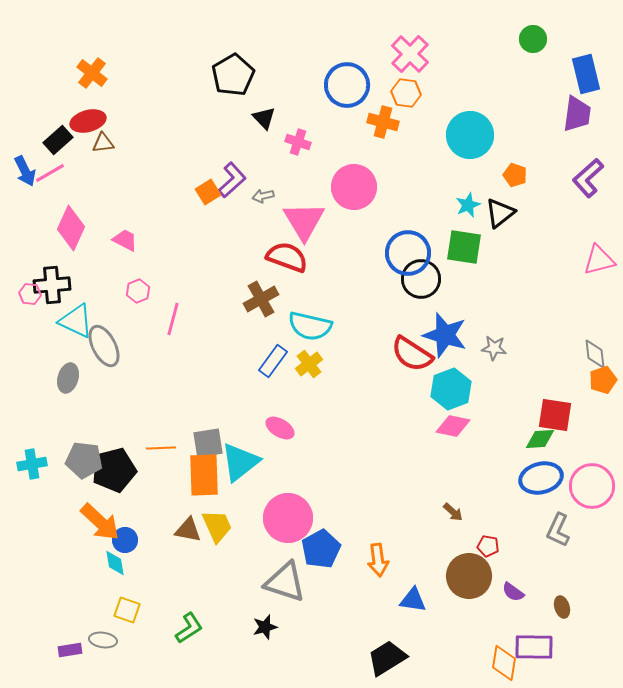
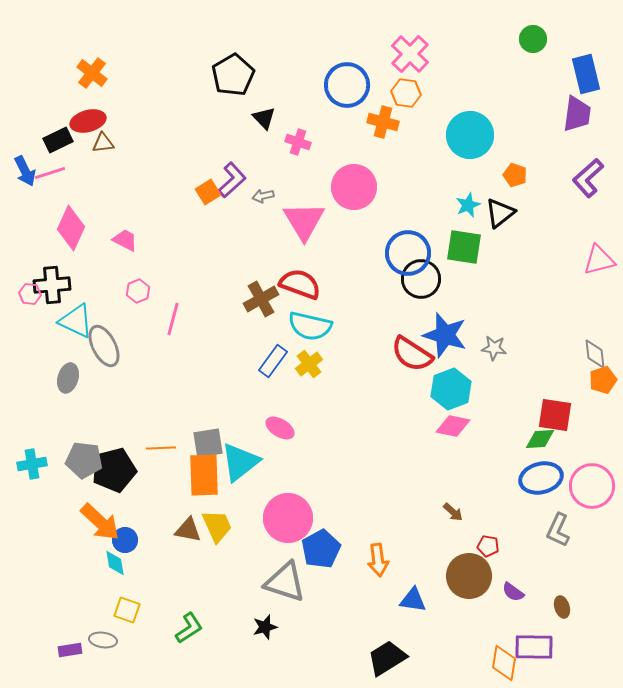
black rectangle at (58, 140): rotated 16 degrees clockwise
pink line at (50, 173): rotated 12 degrees clockwise
red semicircle at (287, 257): moved 13 px right, 27 px down
